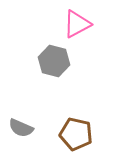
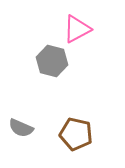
pink triangle: moved 5 px down
gray hexagon: moved 2 px left
